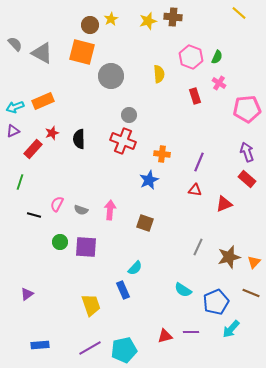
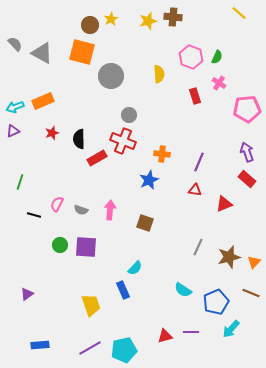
red rectangle at (33, 149): moved 64 px right, 9 px down; rotated 18 degrees clockwise
green circle at (60, 242): moved 3 px down
